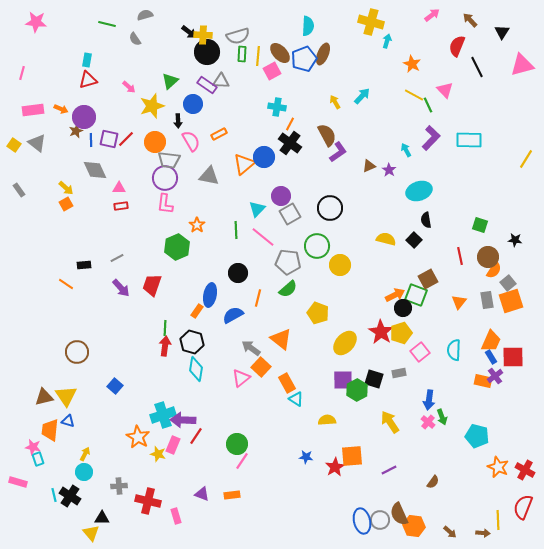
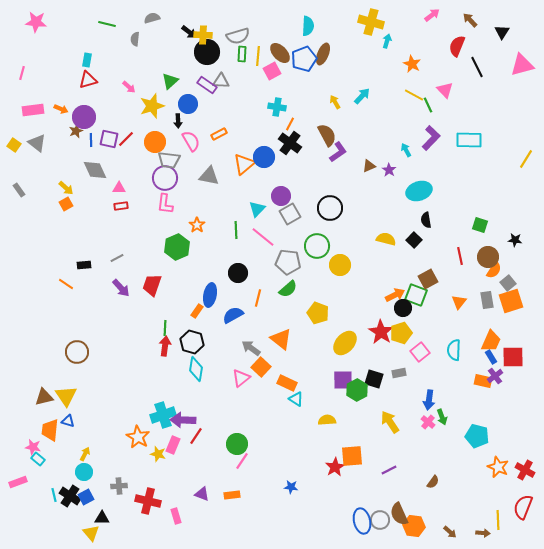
gray semicircle at (145, 15): moved 7 px right, 3 px down
gray semicircle at (135, 39): rotated 40 degrees clockwise
blue circle at (193, 104): moved 5 px left
orange rectangle at (287, 383): rotated 36 degrees counterclockwise
blue square at (115, 386): moved 29 px left, 111 px down; rotated 21 degrees clockwise
blue star at (306, 457): moved 15 px left, 30 px down
cyan rectangle at (38, 459): rotated 32 degrees counterclockwise
pink rectangle at (18, 482): rotated 36 degrees counterclockwise
